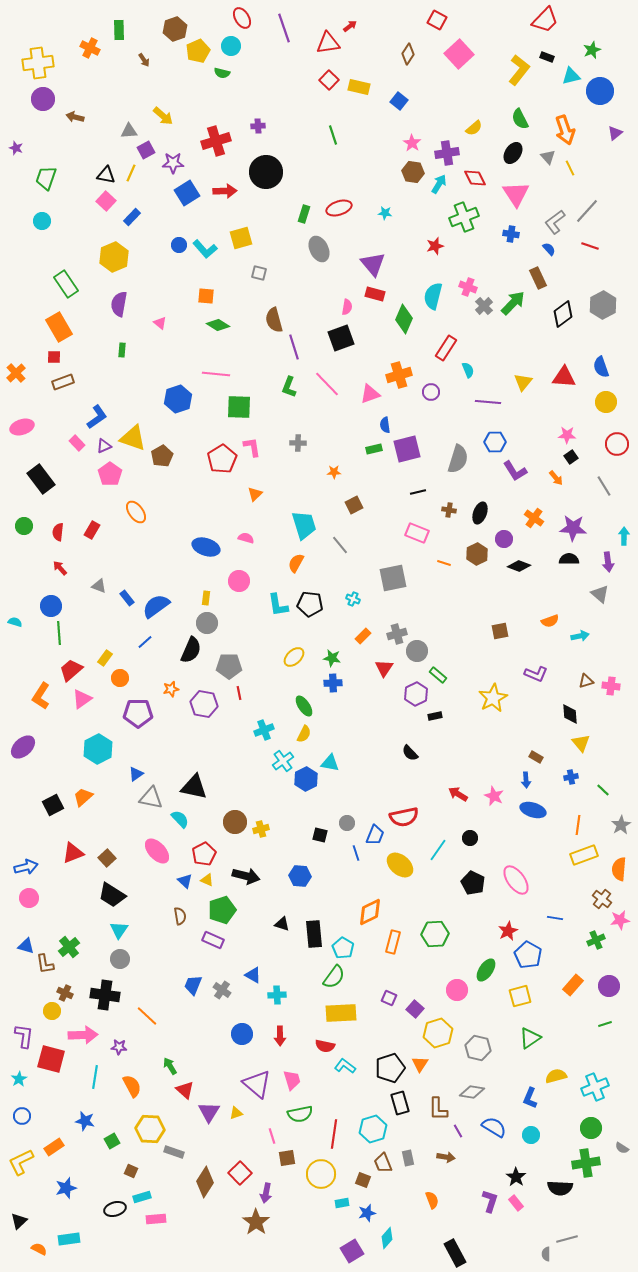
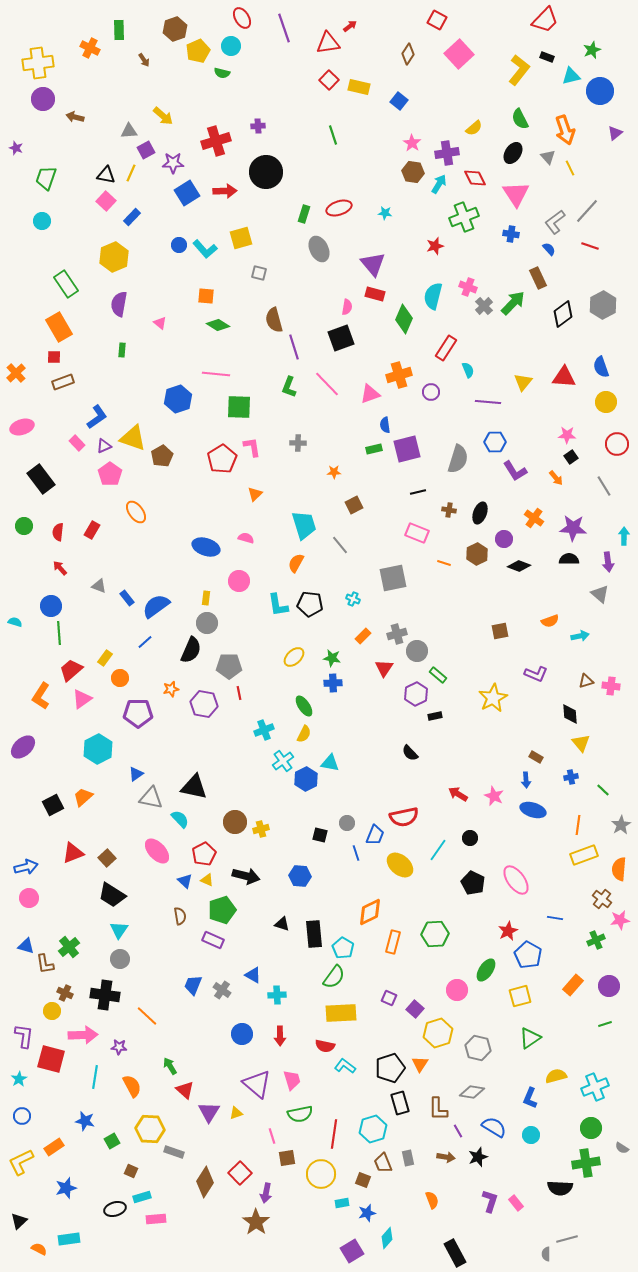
black star at (516, 1177): moved 38 px left, 20 px up; rotated 18 degrees clockwise
